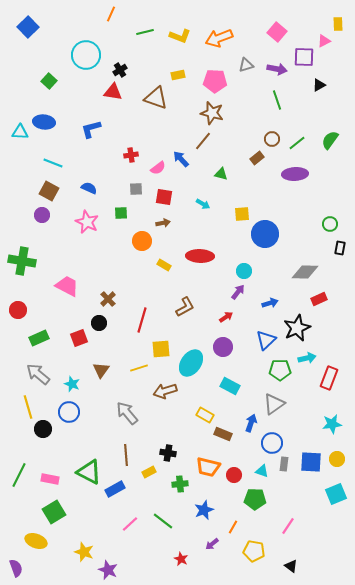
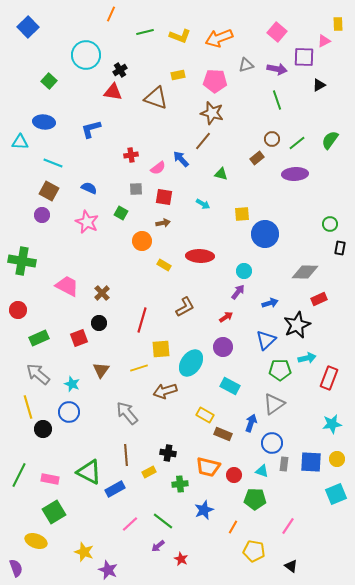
cyan triangle at (20, 132): moved 10 px down
green square at (121, 213): rotated 32 degrees clockwise
brown cross at (108, 299): moved 6 px left, 6 px up
black star at (297, 328): moved 3 px up
purple arrow at (212, 544): moved 54 px left, 2 px down
